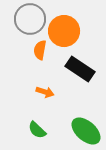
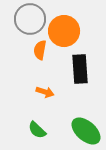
black rectangle: rotated 52 degrees clockwise
